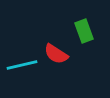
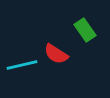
green rectangle: moved 1 px right, 1 px up; rotated 15 degrees counterclockwise
